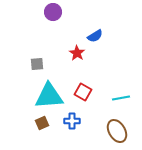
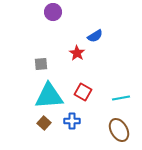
gray square: moved 4 px right
brown square: moved 2 px right; rotated 24 degrees counterclockwise
brown ellipse: moved 2 px right, 1 px up
